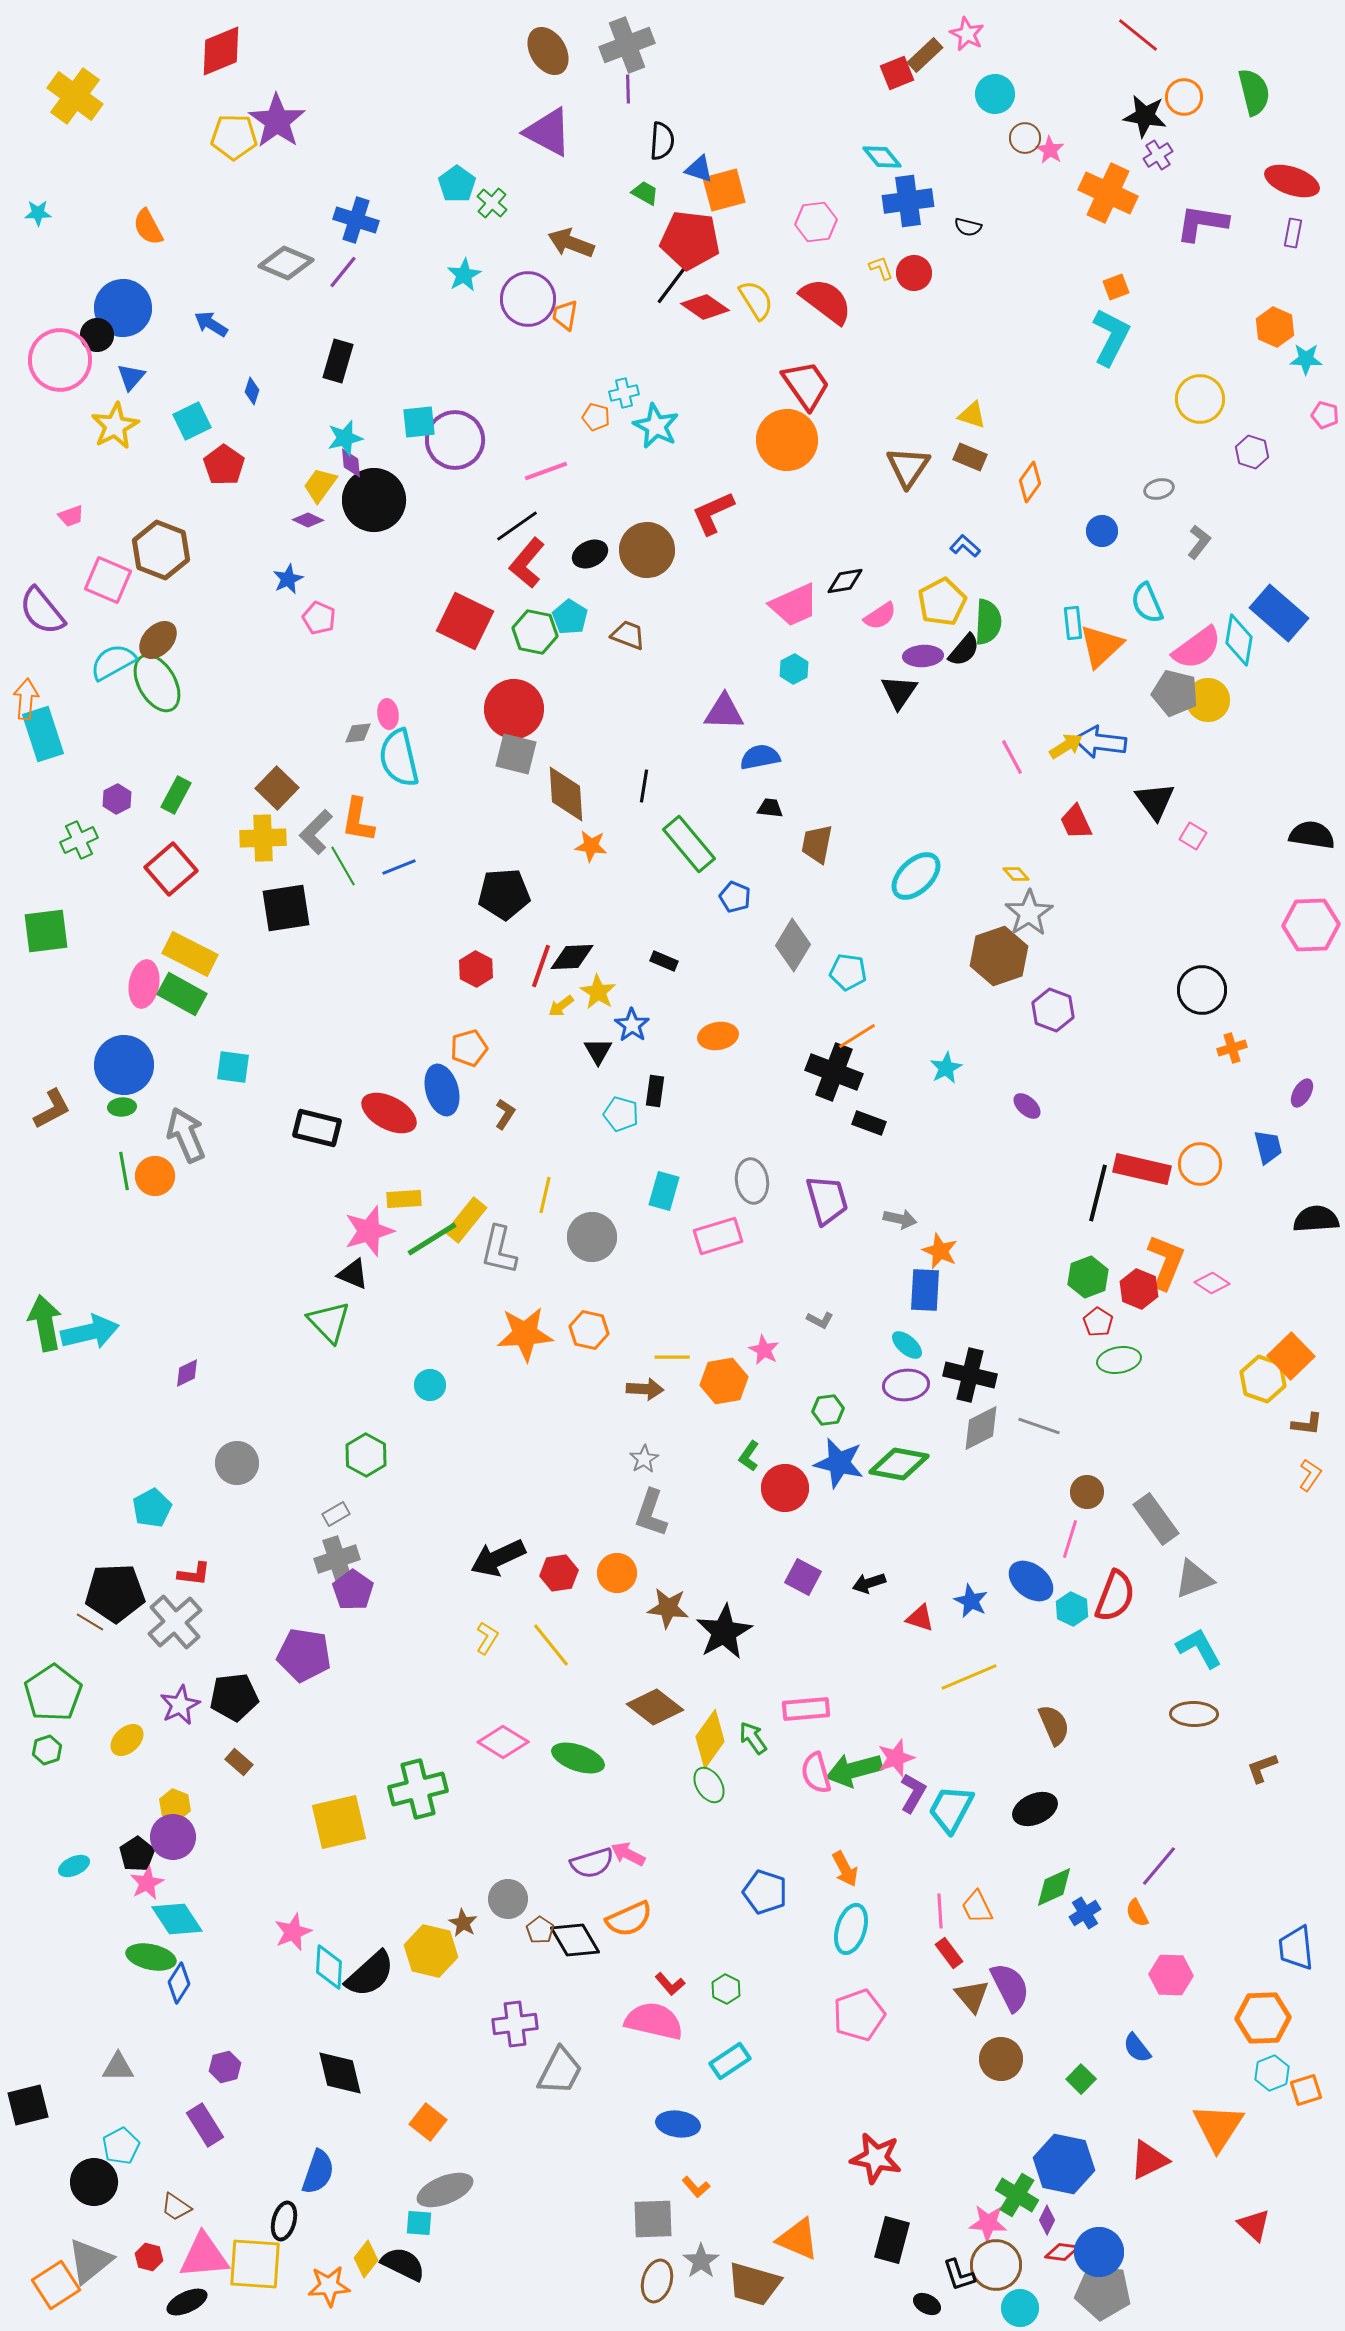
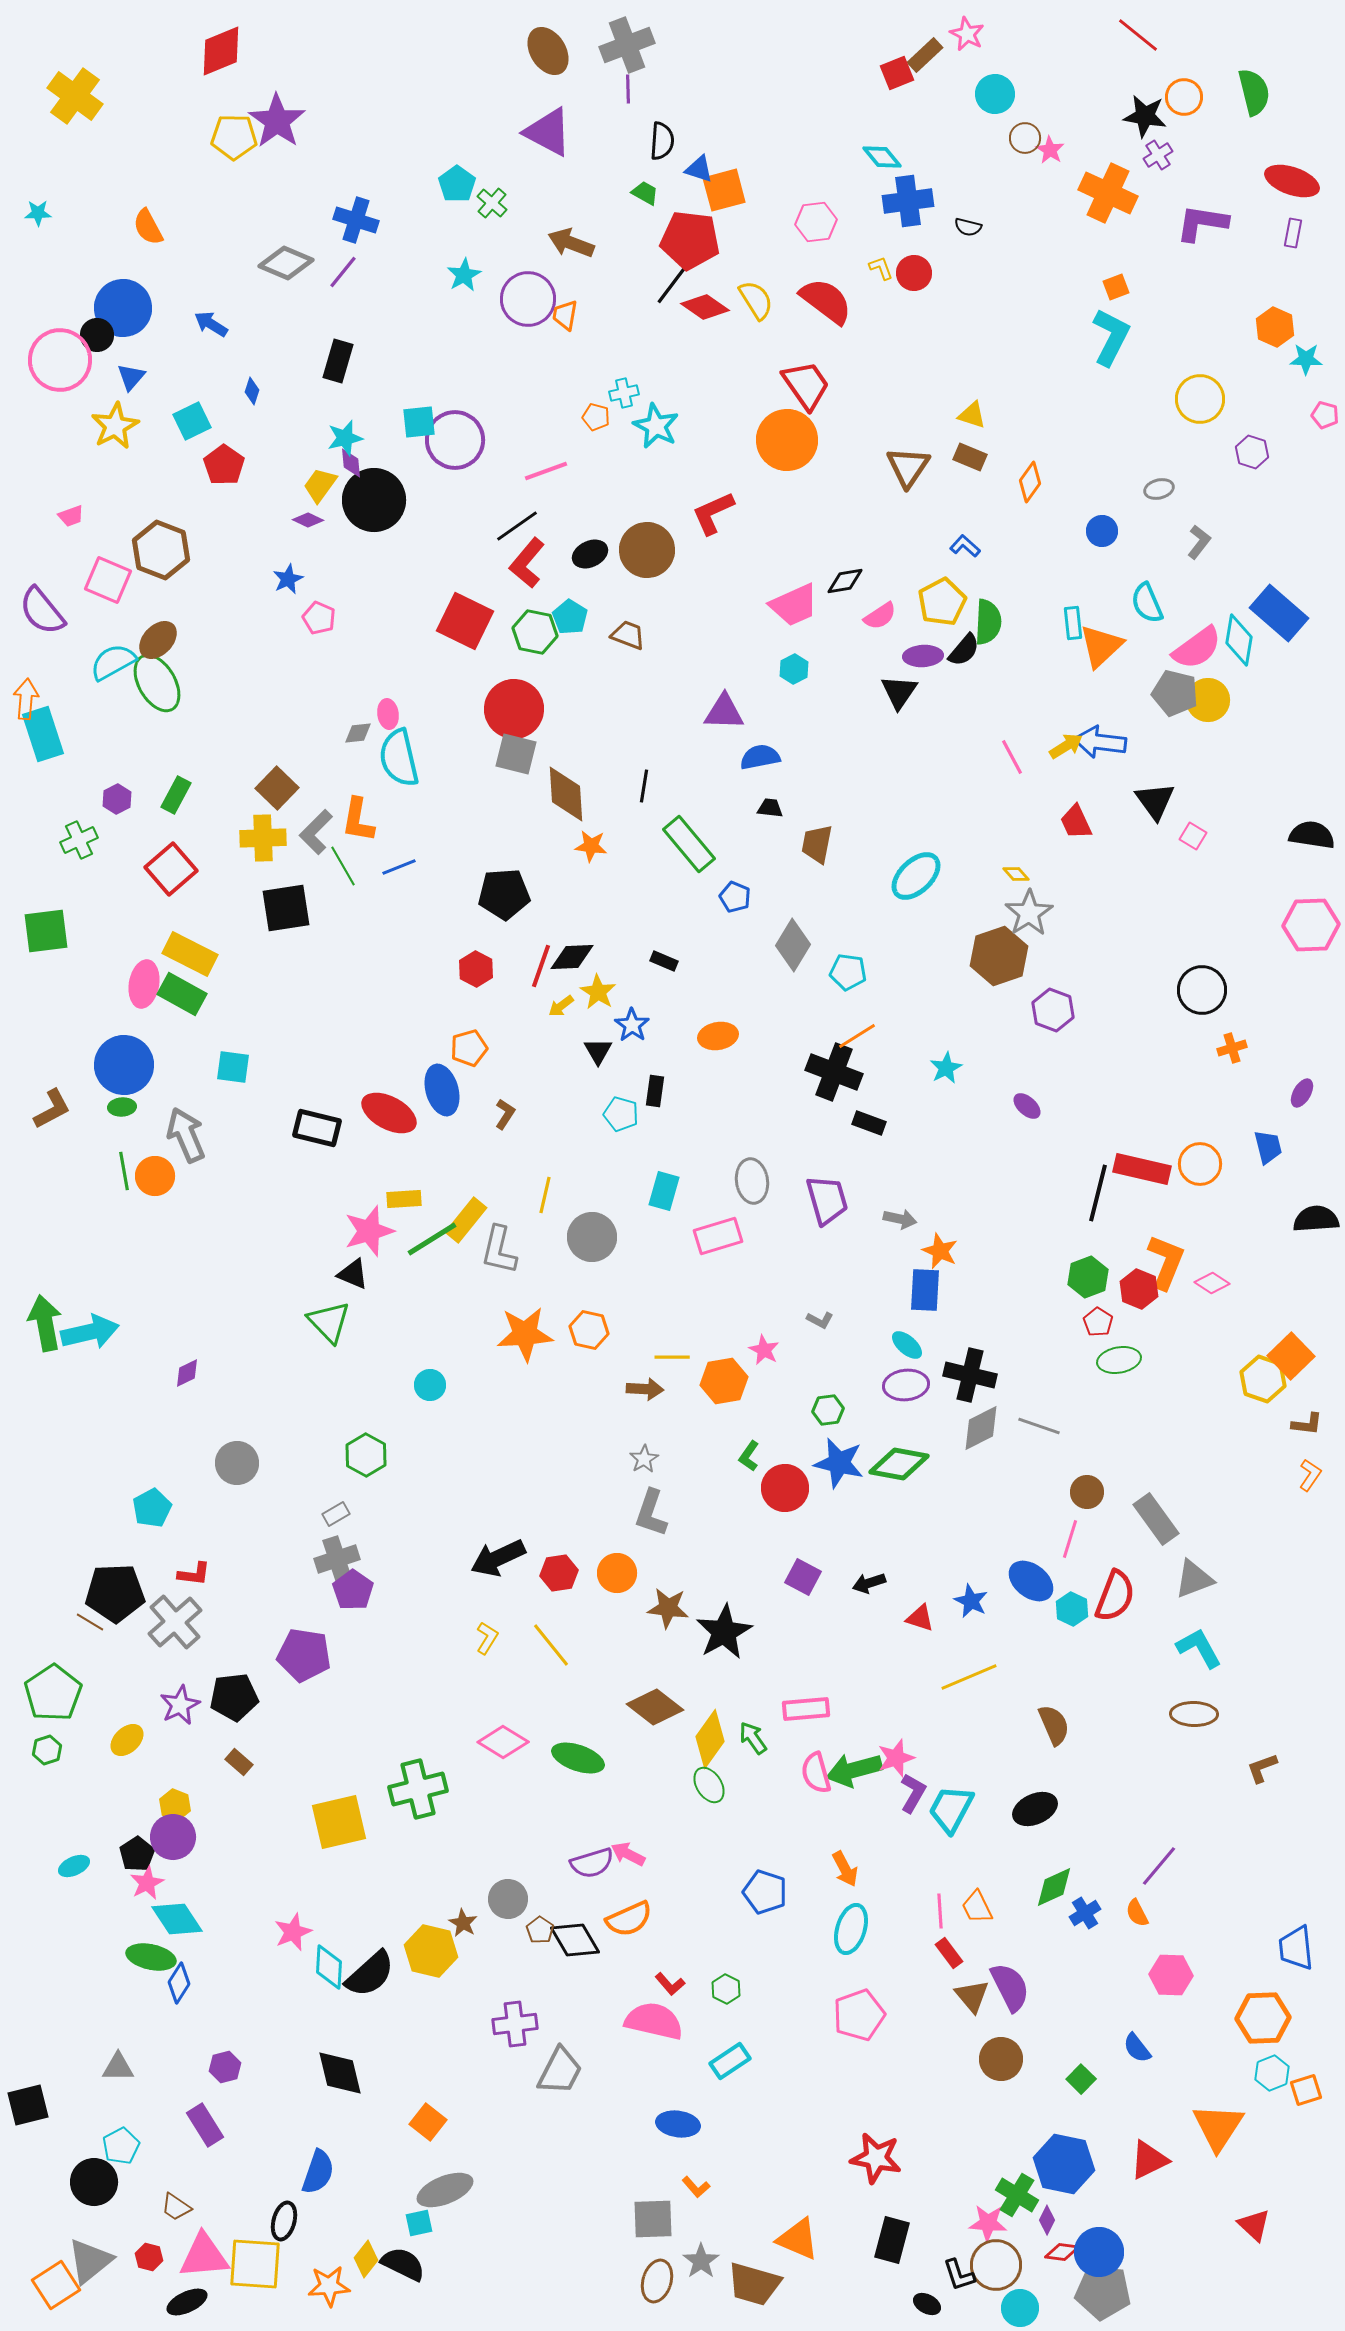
cyan square at (419, 2223): rotated 16 degrees counterclockwise
